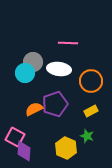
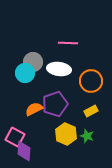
yellow hexagon: moved 14 px up
